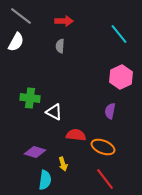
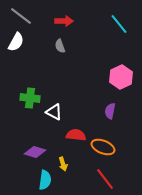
cyan line: moved 10 px up
gray semicircle: rotated 24 degrees counterclockwise
